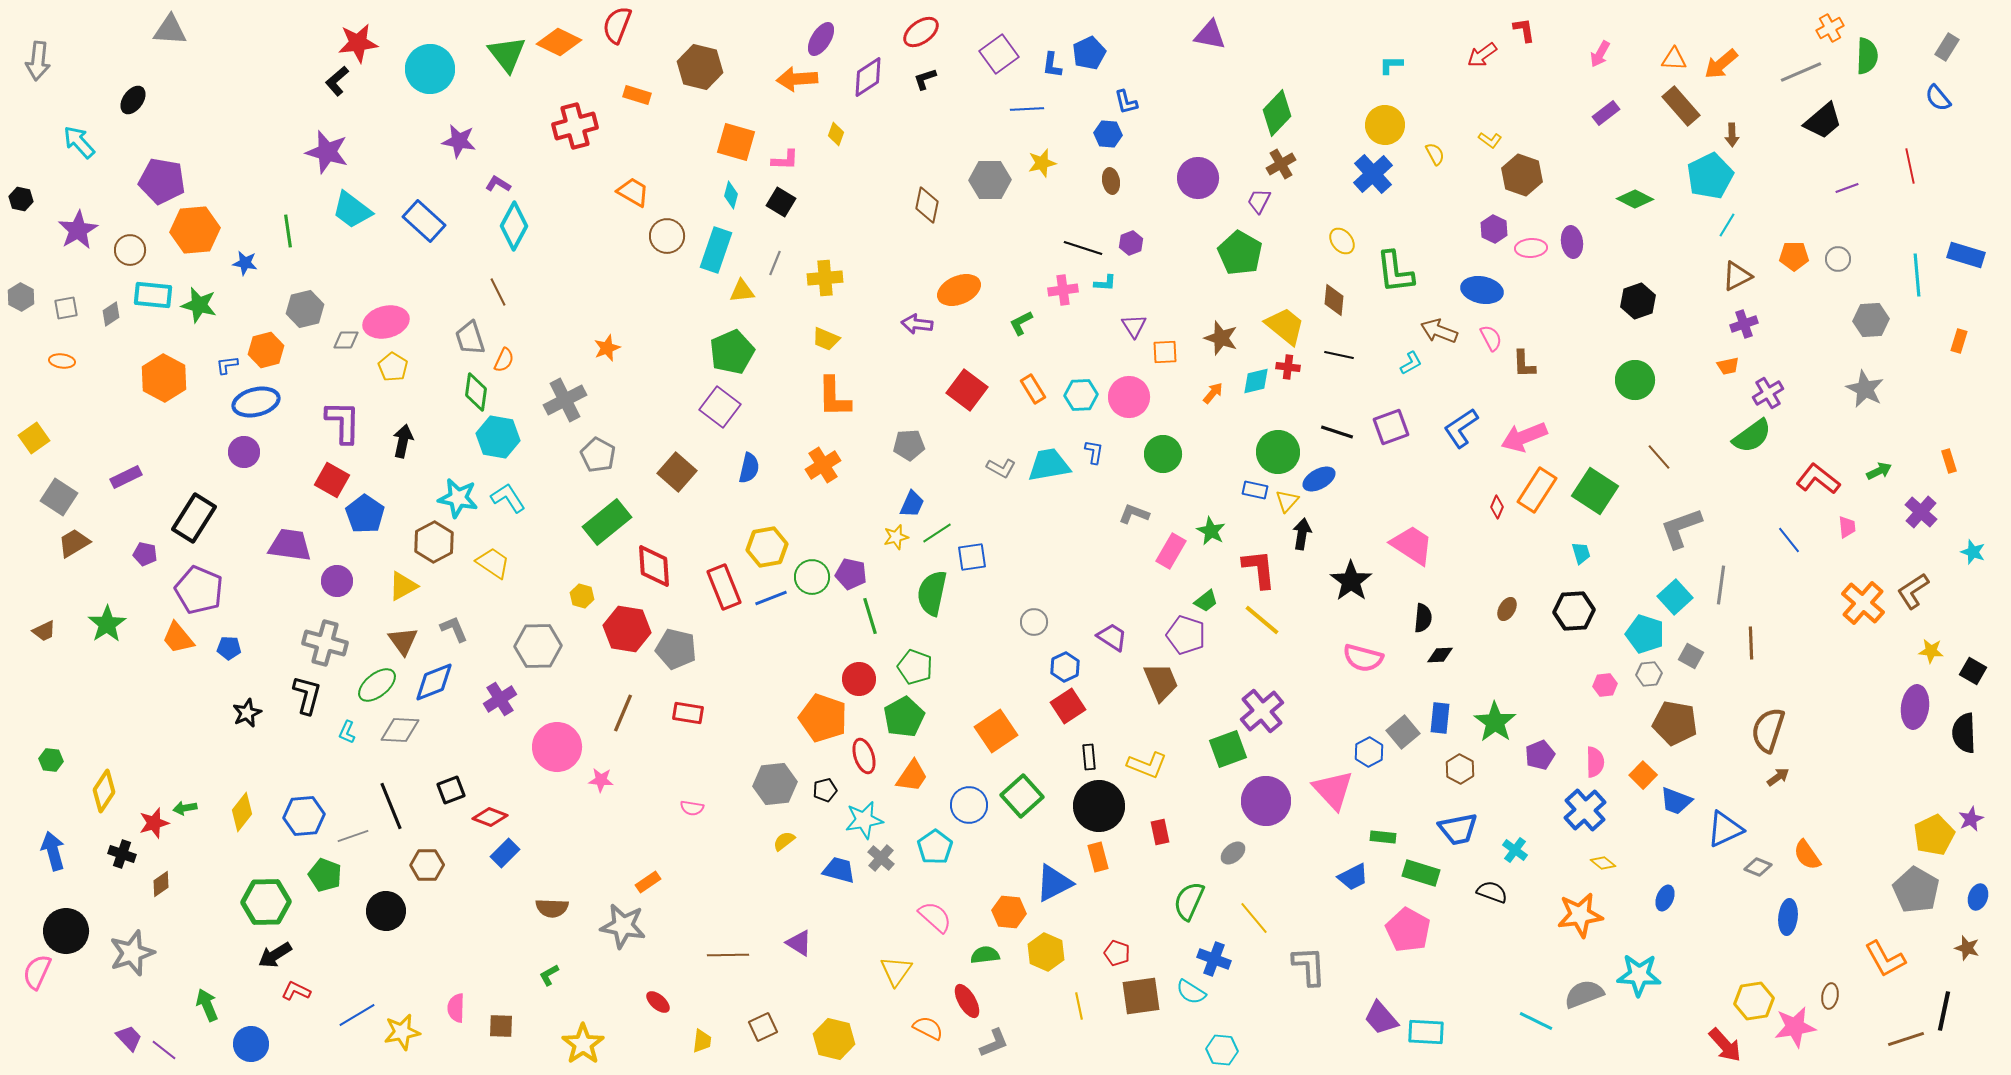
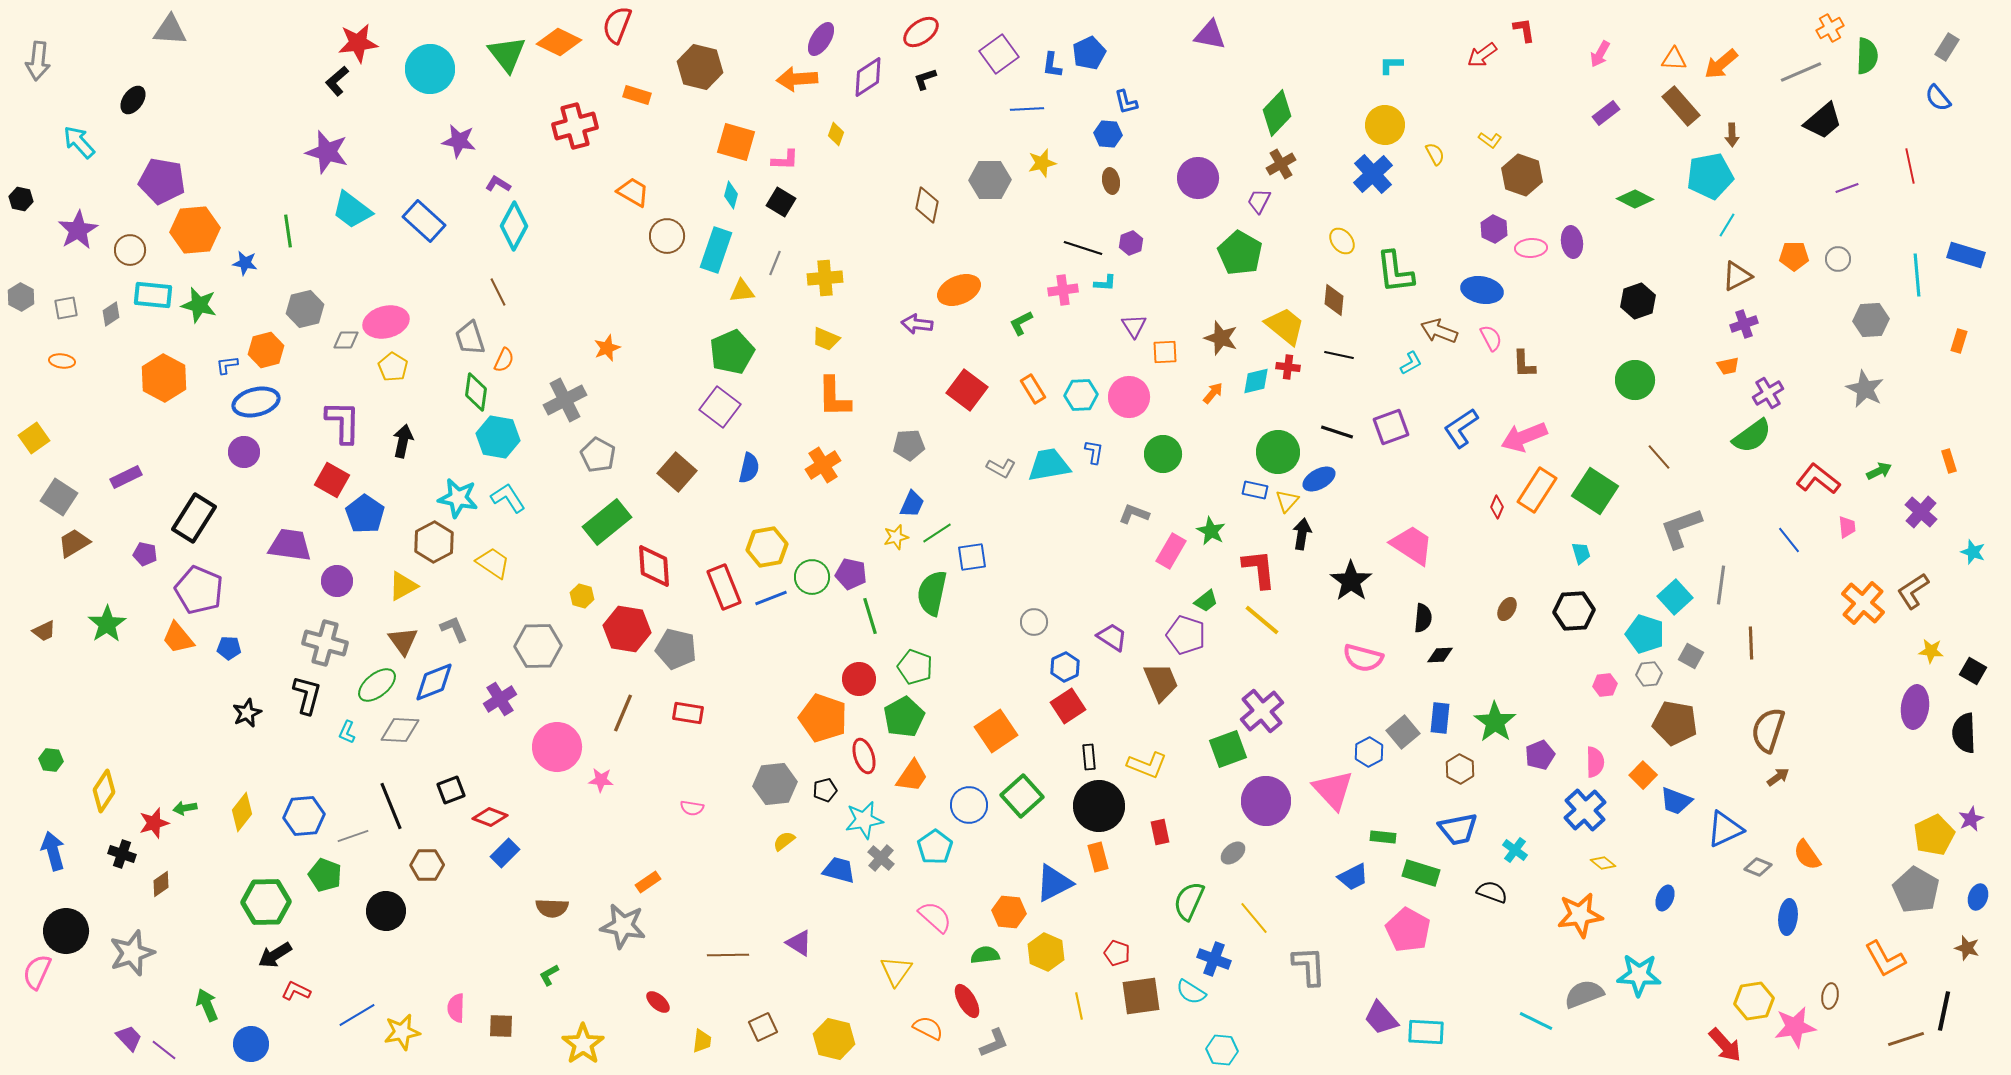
cyan pentagon at (1710, 176): rotated 15 degrees clockwise
